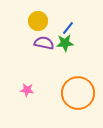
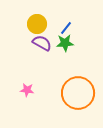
yellow circle: moved 1 px left, 3 px down
blue line: moved 2 px left
purple semicircle: moved 2 px left; rotated 18 degrees clockwise
